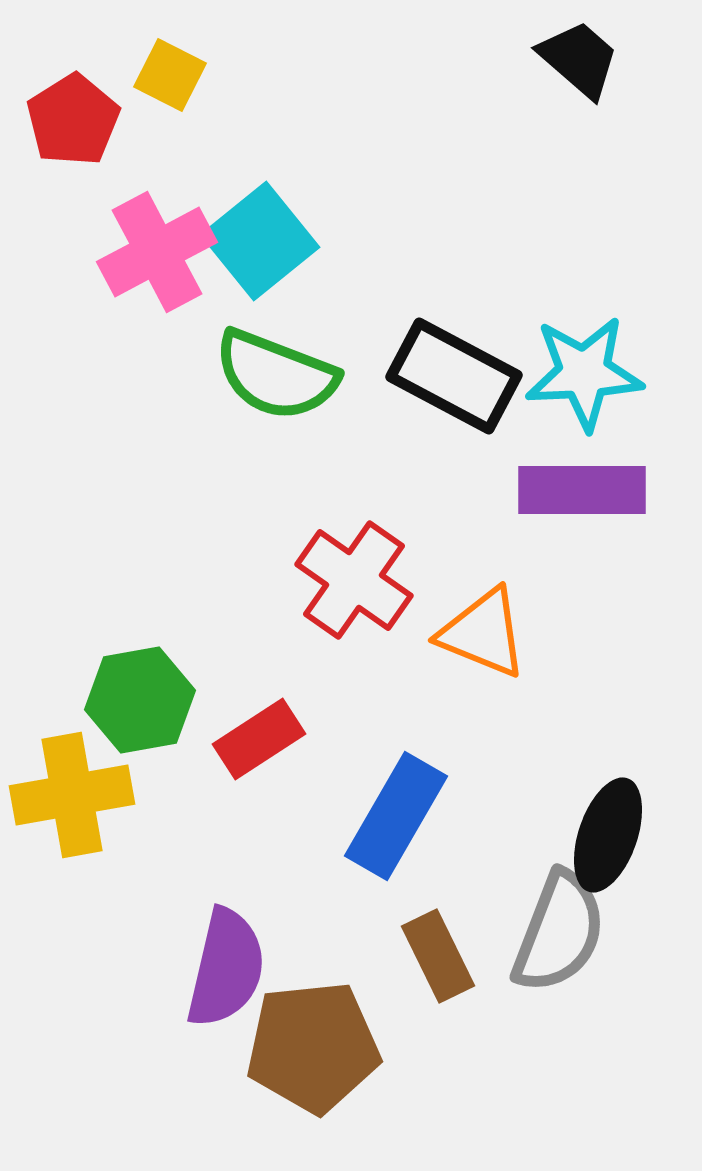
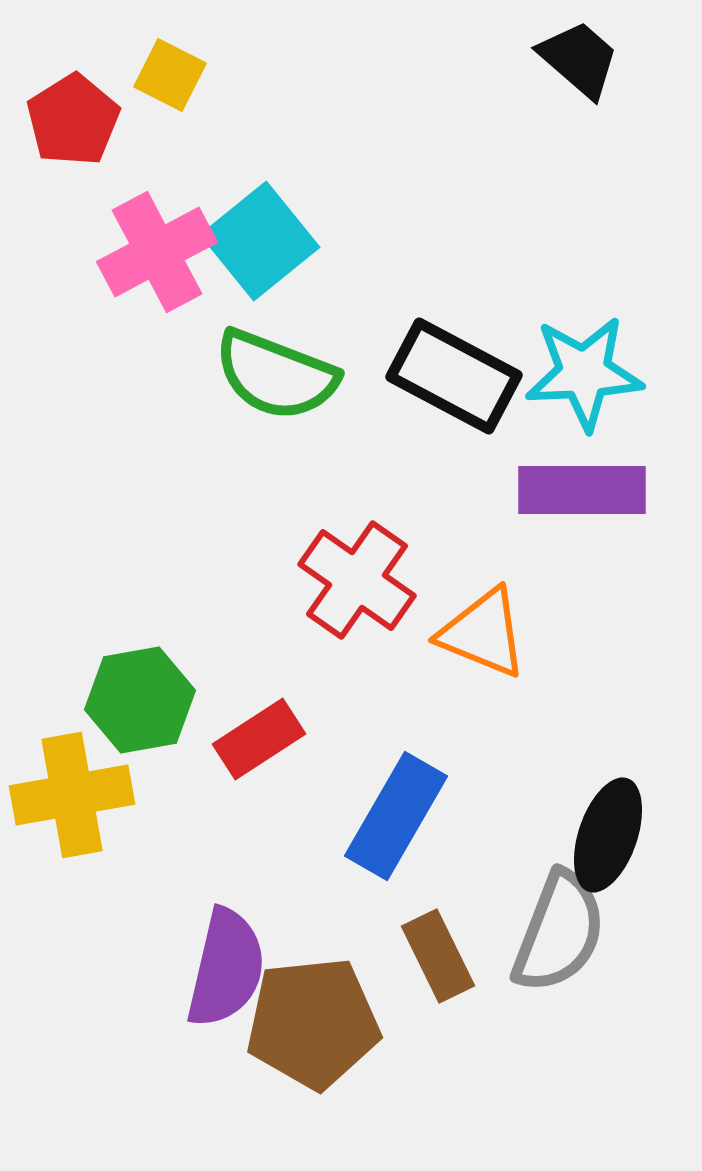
red cross: moved 3 px right
brown pentagon: moved 24 px up
